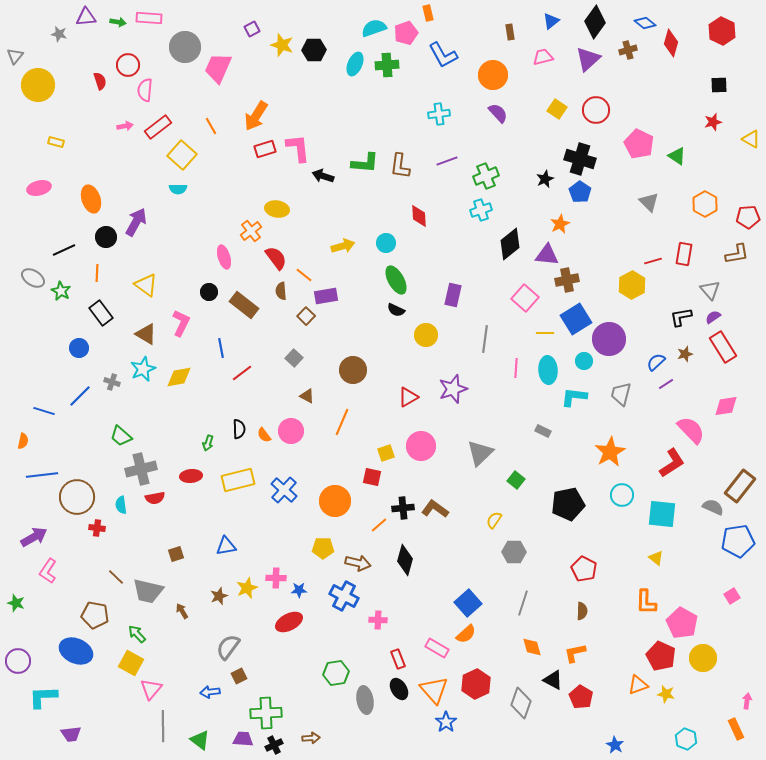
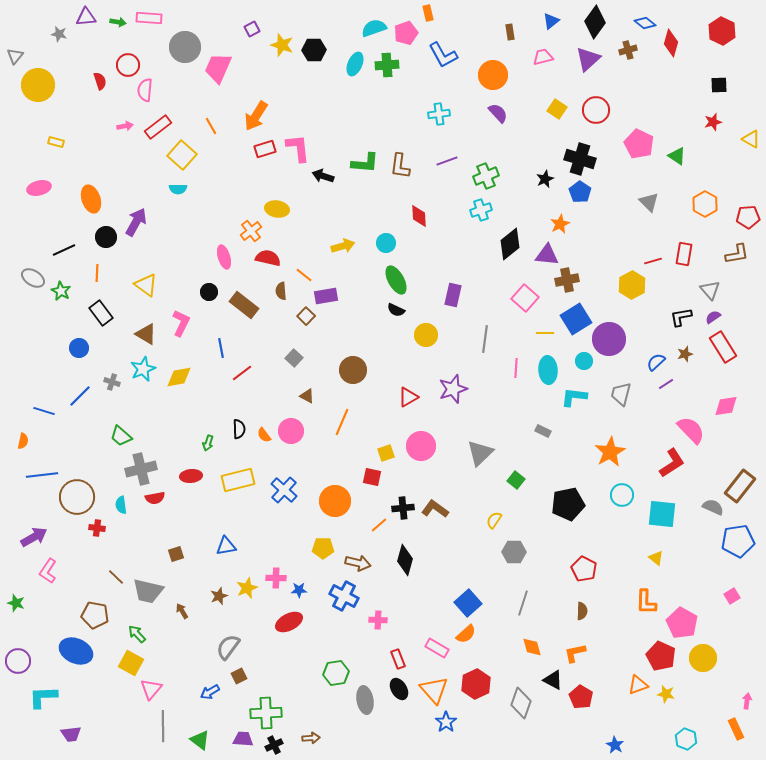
red semicircle at (276, 258): moved 8 px left; rotated 40 degrees counterclockwise
blue arrow at (210, 692): rotated 24 degrees counterclockwise
